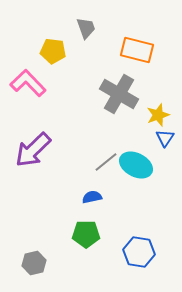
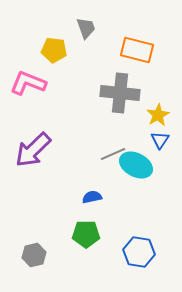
yellow pentagon: moved 1 px right, 1 px up
pink L-shape: rotated 24 degrees counterclockwise
gray cross: moved 1 px right, 1 px up; rotated 24 degrees counterclockwise
yellow star: rotated 10 degrees counterclockwise
blue triangle: moved 5 px left, 2 px down
gray line: moved 7 px right, 8 px up; rotated 15 degrees clockwise
gray hexagon: moved 8 px up
